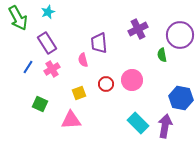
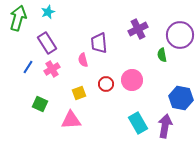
green arrow: rotated 135 degrees counterclockwise
cyan rectangle: rotated 15 degrees clockwise
